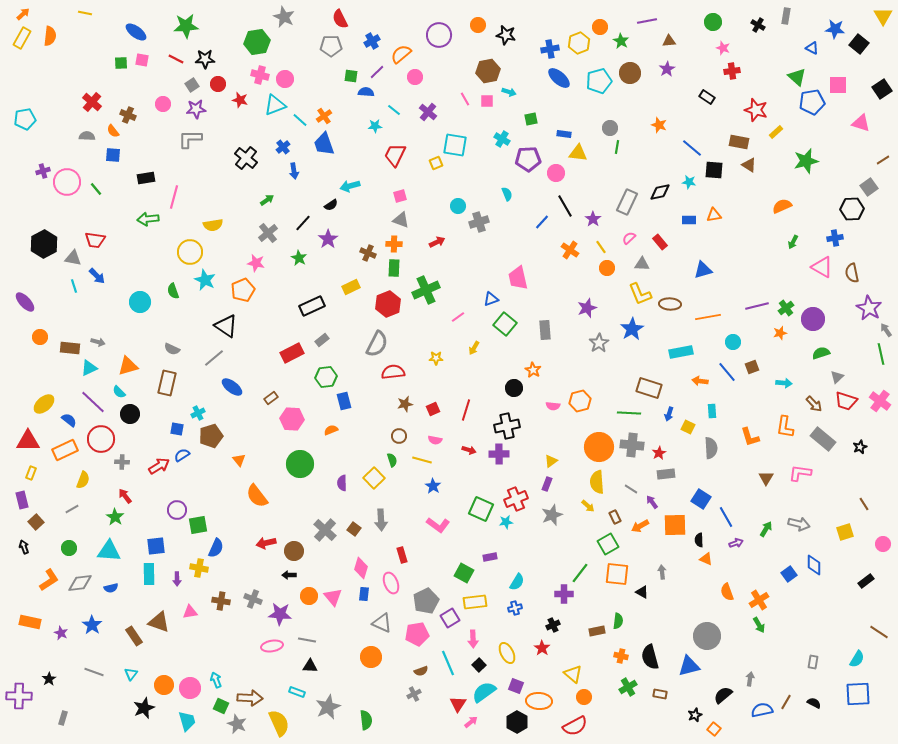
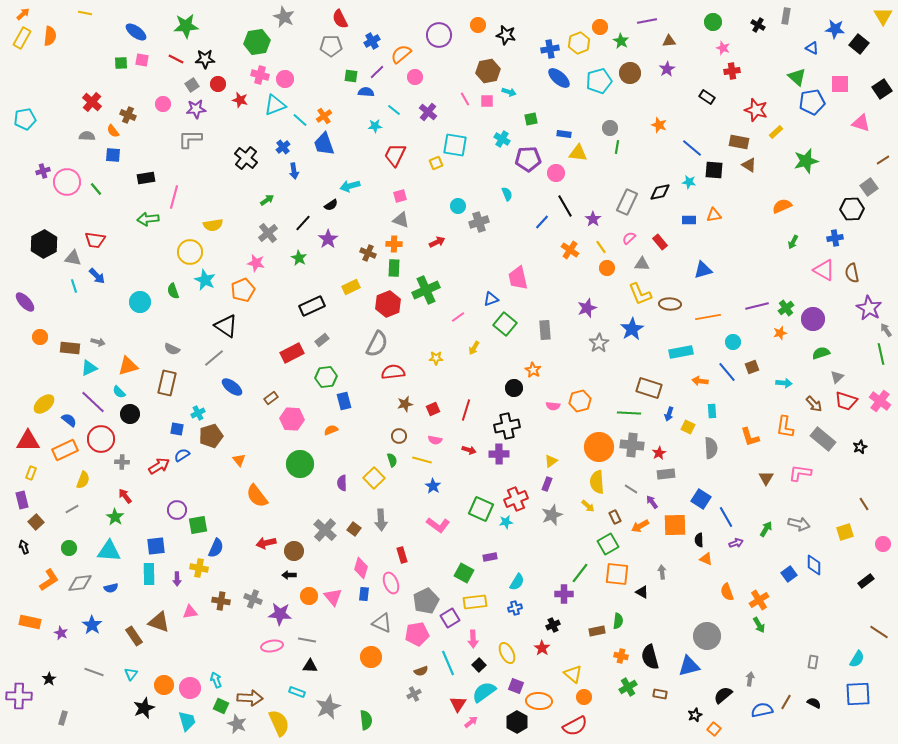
pink square at (838, 85): moved 2 px right, 1 px up
pink triangle at (822, 267): moved 2 px right, 3 px down
